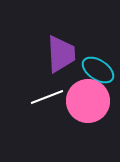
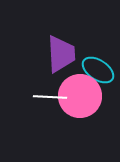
white line: moved 3 px right; rotated 24 degrees clockwise
pink circle: moved 8 px left, 5 px up
